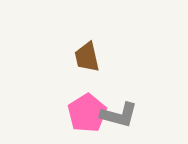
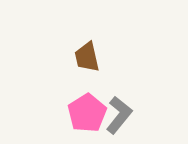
gray L-shape: rotated 66 degrees counterclockwise
